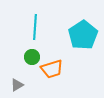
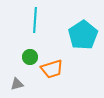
cyan line: moved 7 px up
green circle: moved 2 px left
gray triangle: moved 1 px up; rotated 16 degrees clockwise
